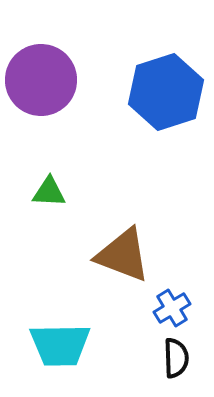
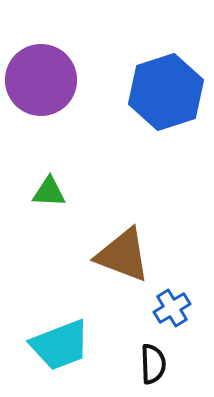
cyan trapezoid: rotated 20 degrees counterclockwise
black semicircle: moved 23 px left, 6 px down
